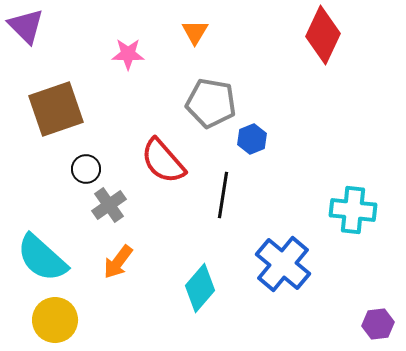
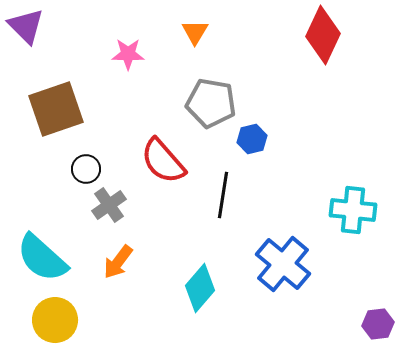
blue hexagon: rotated 8 degrees clockwise
